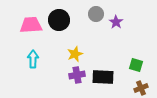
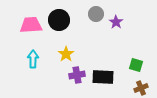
yellow star: moved 9 px left; rotated 14 degrees counterclockwise
